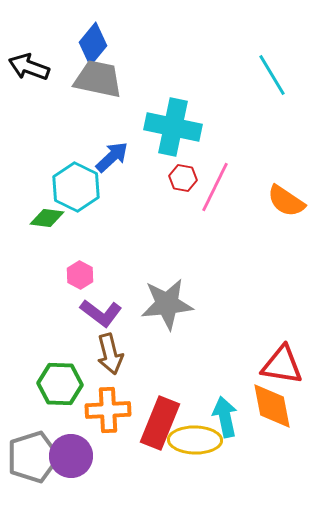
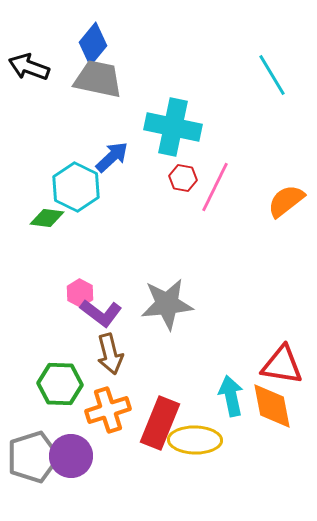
orange semicircle: rotated 108 degrees clockwise
pink hexagon: moved 18 px down
orange cross: rotated 15 degrees counterclockwise
cyan arrow: moved 6 px right, 21 px up
